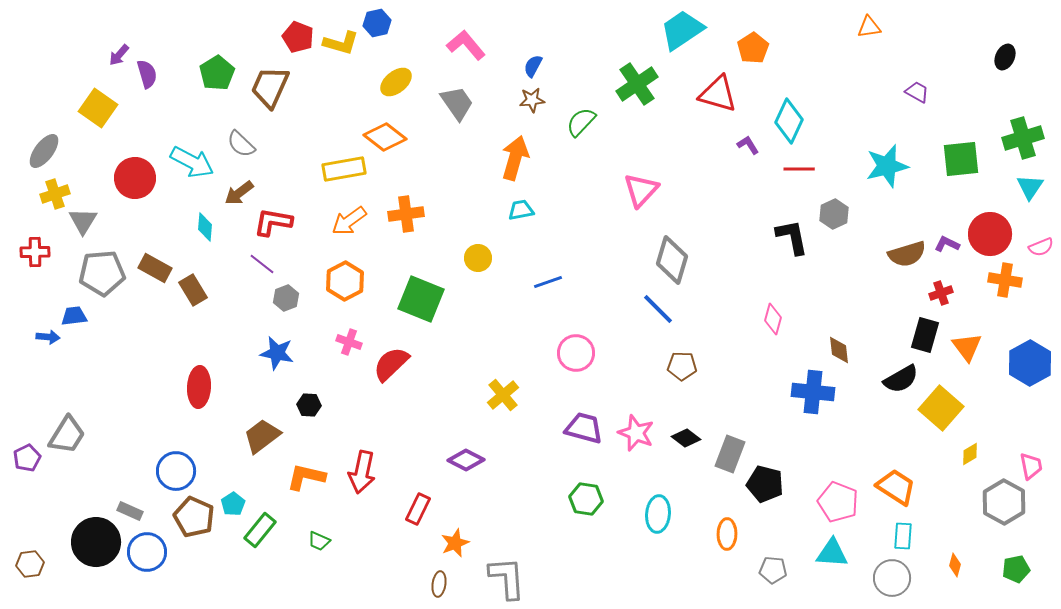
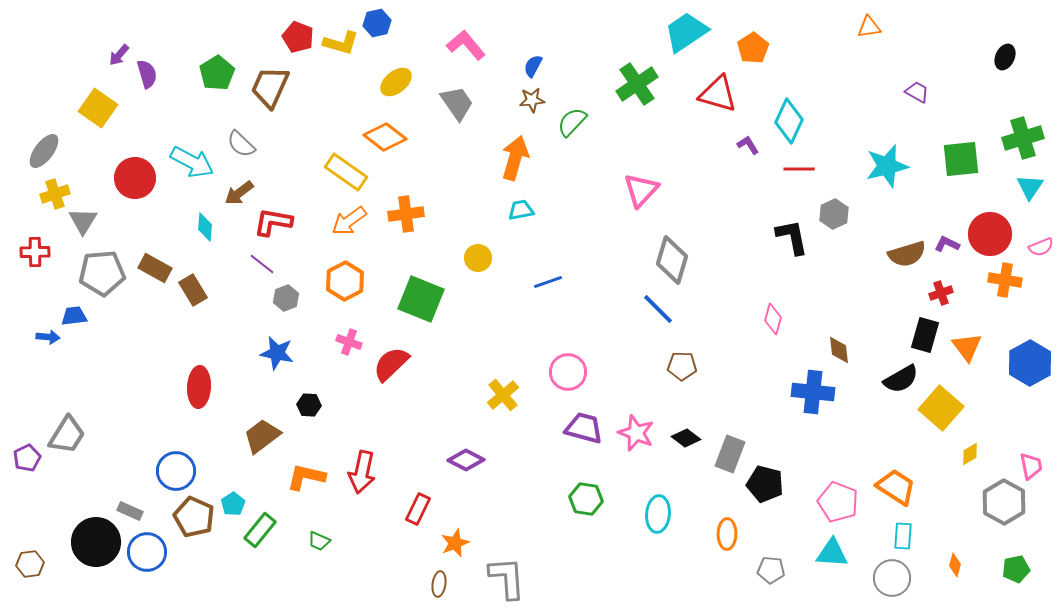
cyan trapezoid at (682, 30): moved 4 px right, 2 px down
green semicircle at (581, 122): moved 9 px left
yellow rectangle at (344, 169): moved 2 px right, 3 px down; rotated 45 degrees clockwise
pink circle at (576, 353): moved 8 px left, 19 px down
gray pentagon at (773, 570): moved 2 px left
